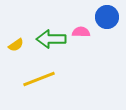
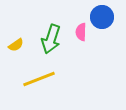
blue circle: moved 5 px left
pink semicircle: rotated 90 degrees counterclockwise
green arrow: rotated 72 degrees counterclockwise
